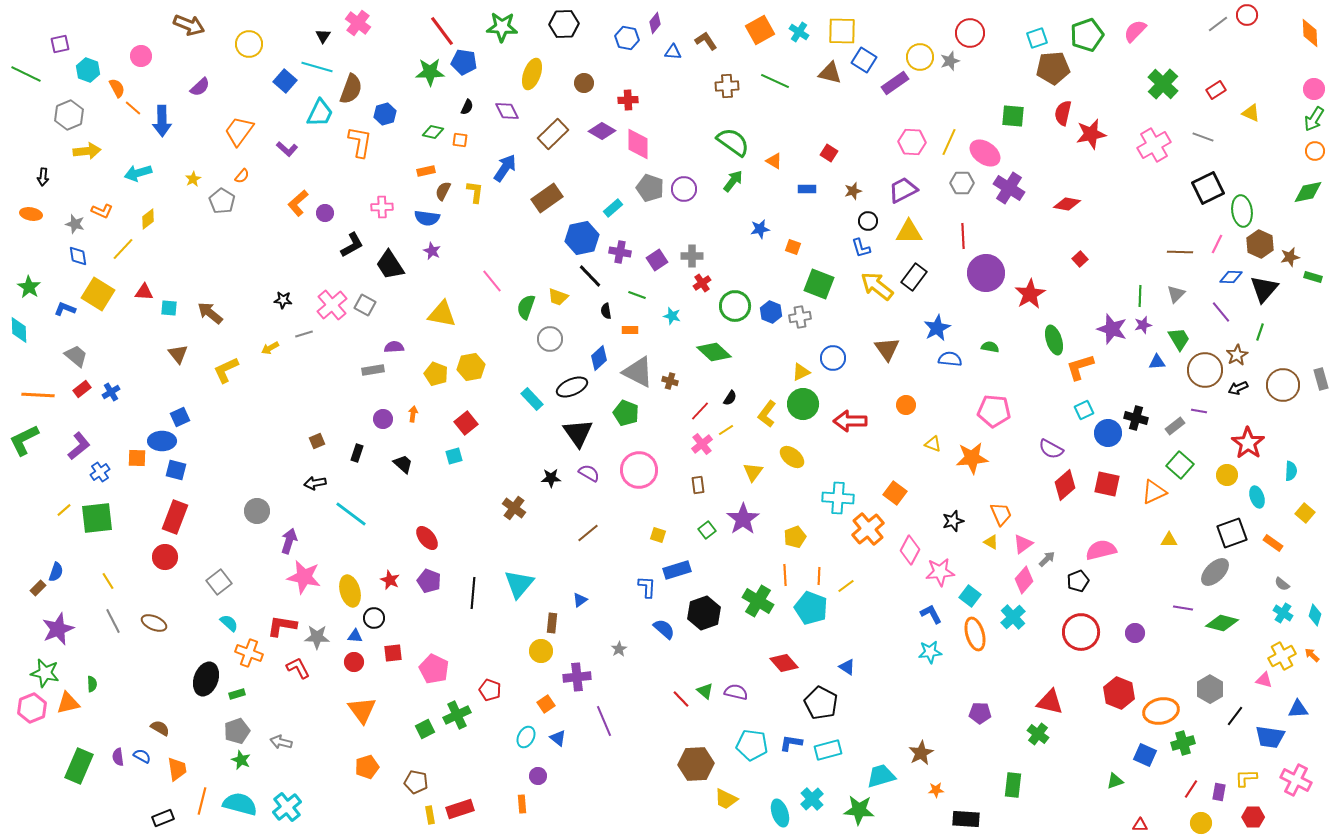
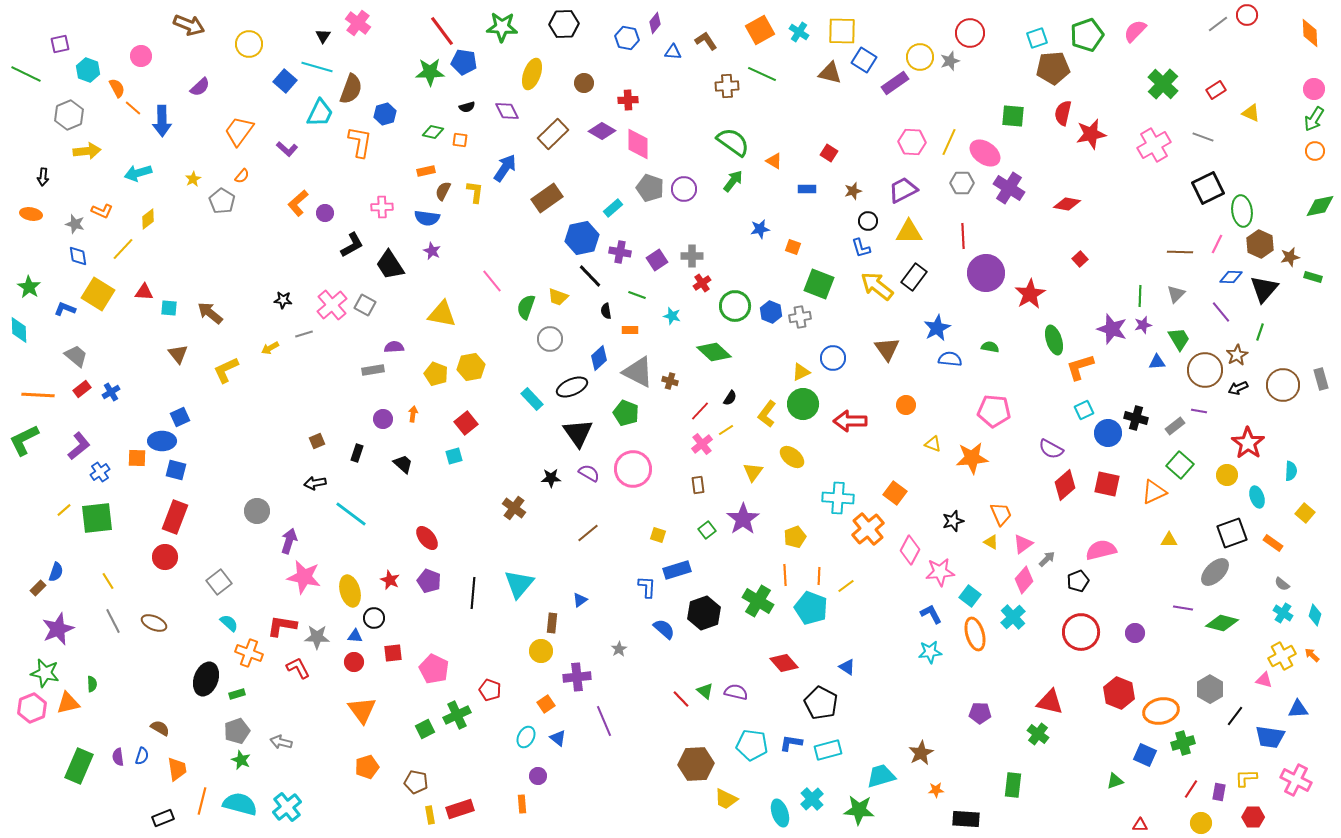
green line at (775, 81): moved 13 px left, 7 px up
black semicircle at (467, 107): rotated 49 degrees clockwise
green diamond at (1308, 192): moved 12 px right, 14 px down
pink circle at (639, 470): moved 6 px left, 1 px up
blue semicircle at (142, 756): rotated 78 degrees clockwise
